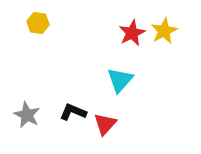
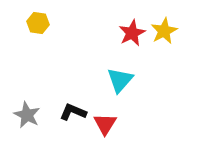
red triangle: rotated 10 degrees counterclockwise
